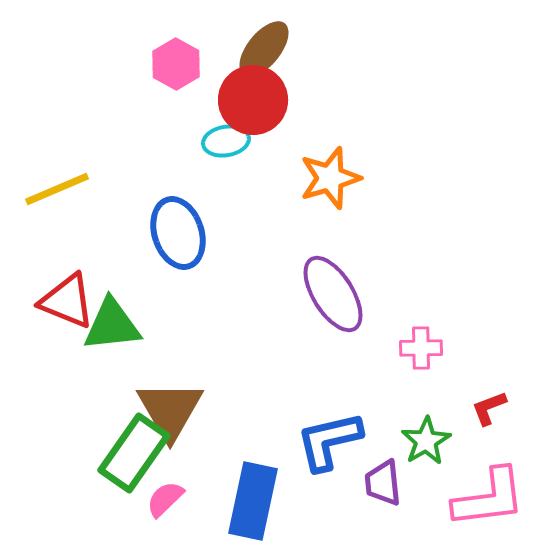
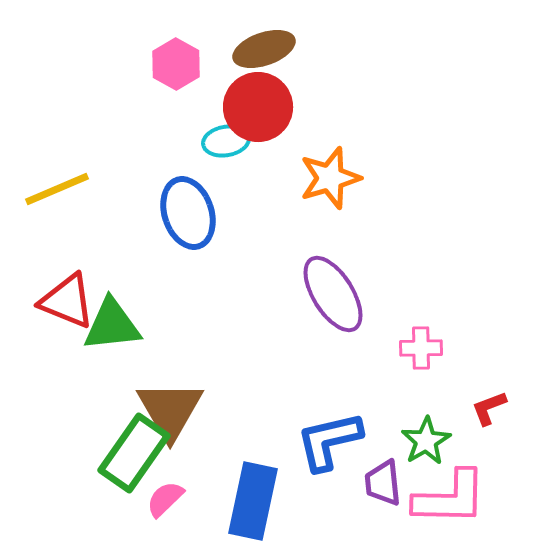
brown ellipse: rotated 32 degrees clockwise
red circle: moved 5 px right, 7 px down
blue ellipse: moved 10 px right, 20 px up
pink L-shape: moved 39 px left; rotated 8 degrees clockwise
